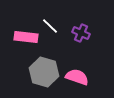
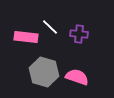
white line: moved 1 px down
purple cross: moved 2 px left, 1 px down; rotated 18 degrees counterclockwise
